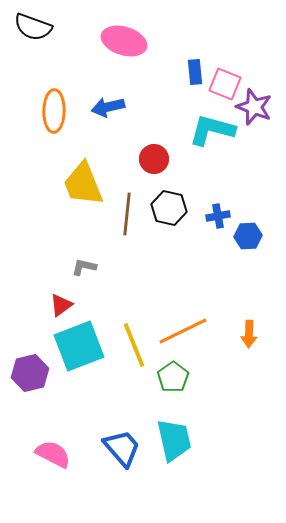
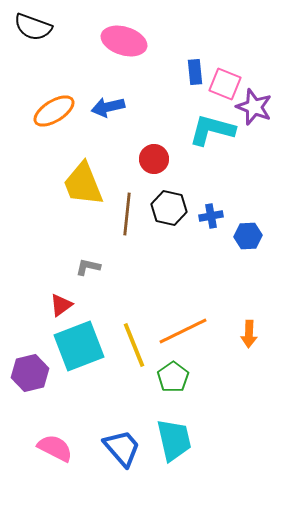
orange ellipse: rotated 57 degrees clockwise
blue cross: moved 7 px left
gray L-shape: moved 4 px right
pink semicircle: moved 2 px right, 6 px up
